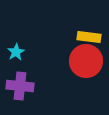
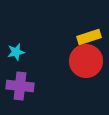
yellow rectangle: rotated 25 degrees counterclockwise
cyan star: rotated 18 degrees clockwise
